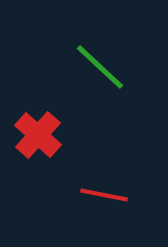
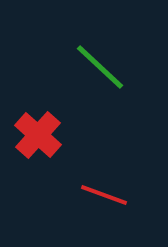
red line: rotated 9 degrees clockwise
